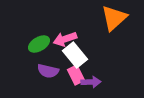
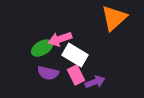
pink arrow: moved 5 px left
green ellipse: moved 3 px right, 4 px down
white rectangle: rotated 20 degrees counterclockwise
purple semicircle: moved 2 px down
purple arrow: moved 4 px right; rotated 18 degrees counterclockwise
